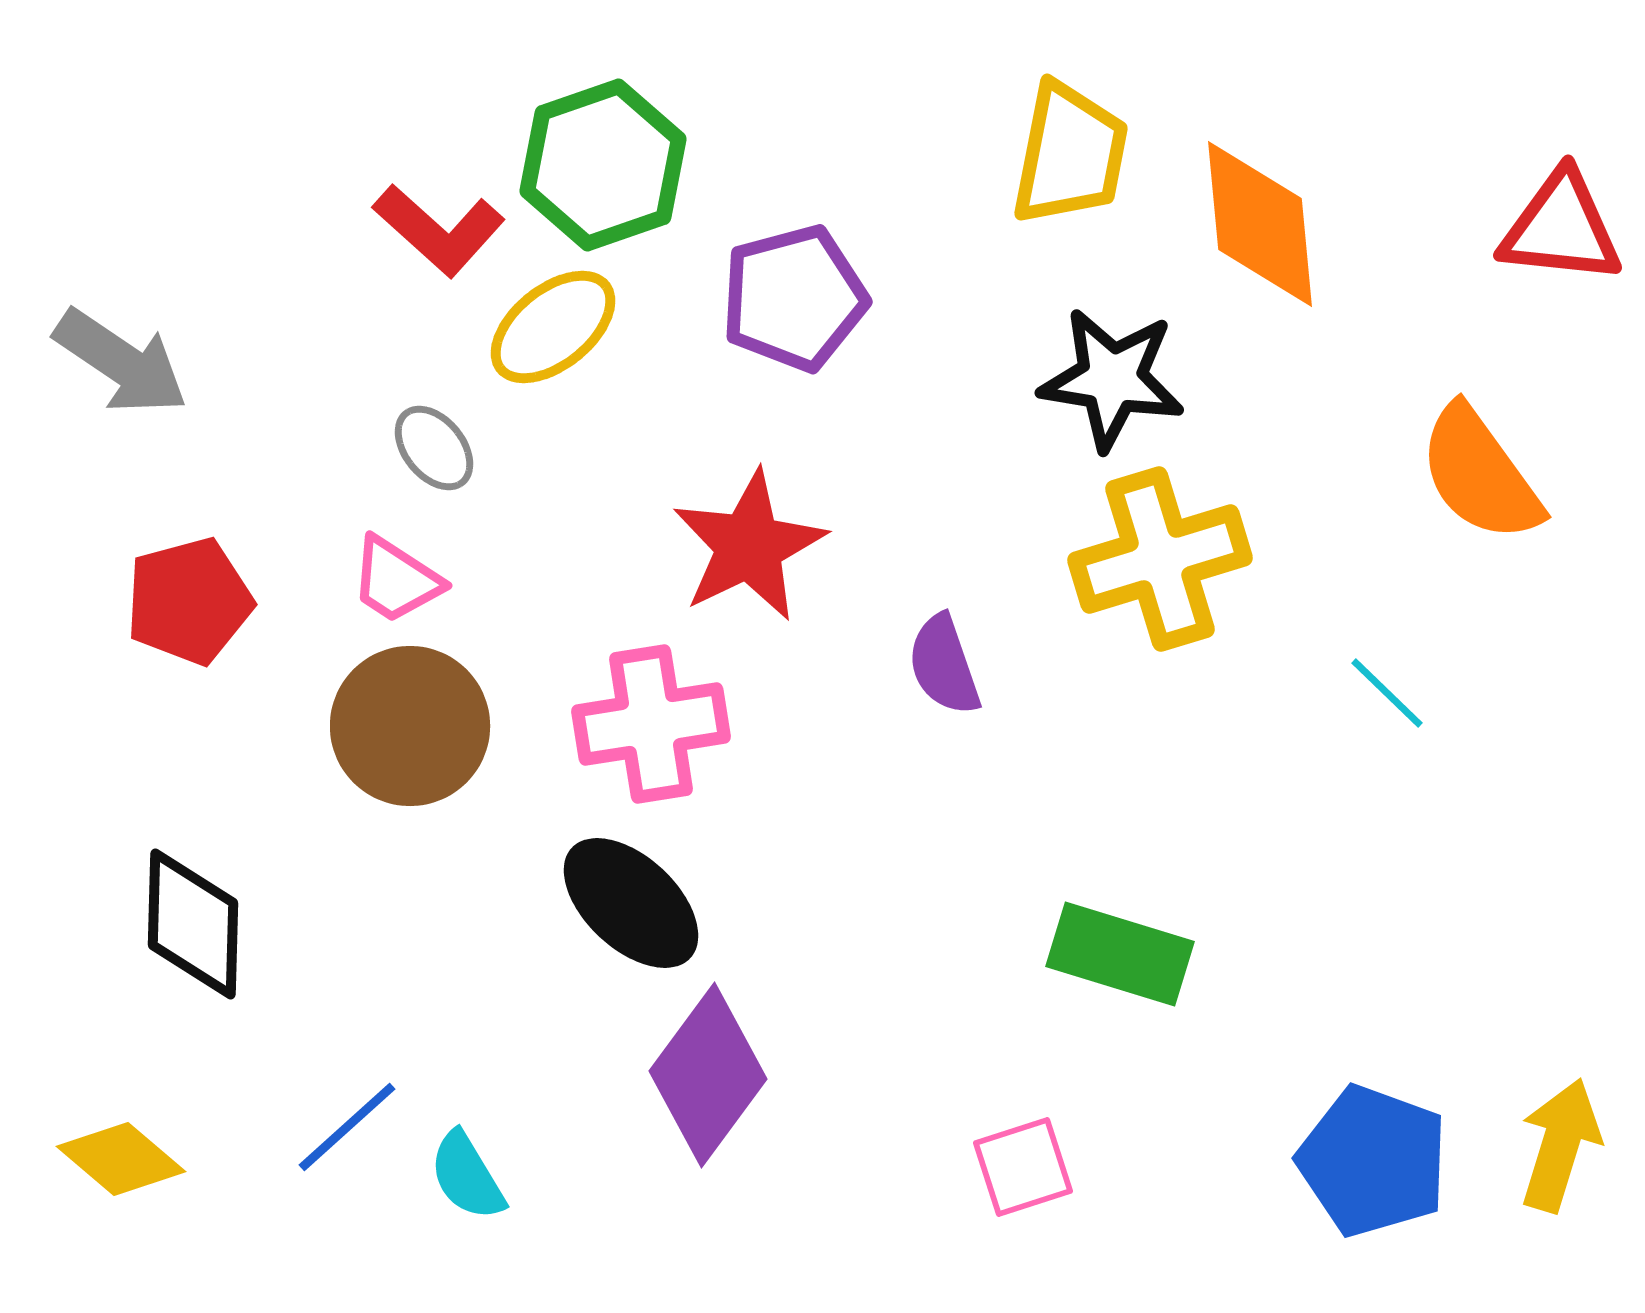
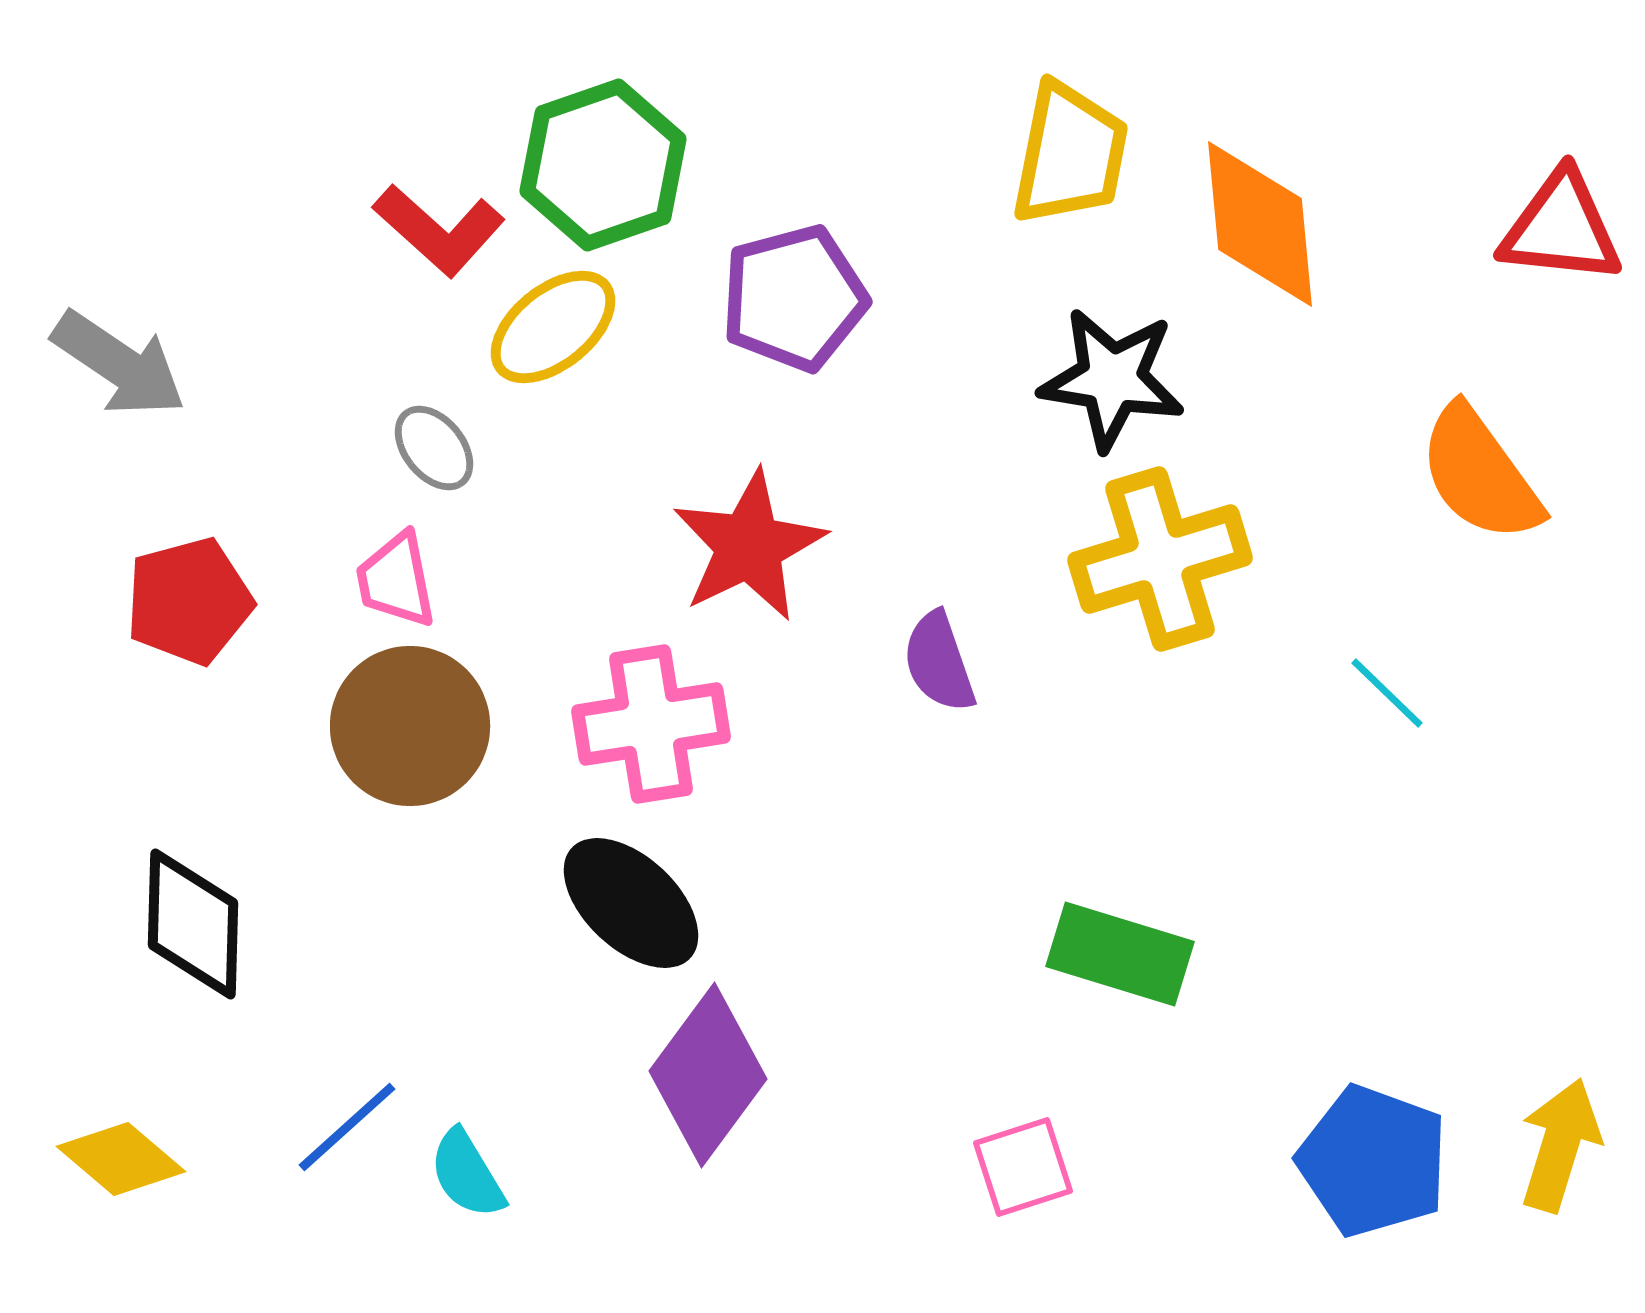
gray arrow: moved 2 px left, 2 px down
pink trapezoid: rotated 46 degrees clockwise
purple semicircle: moved 5 px left, 3 px up
cyan semicircle: moved 2 px up
